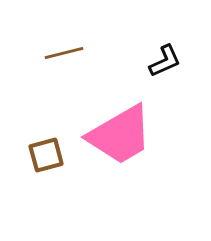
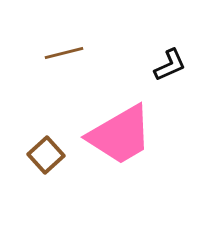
black L-shape: moved 5 px right, 4 px down
brown square: rotated 27 degrees counterclockwise
